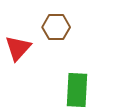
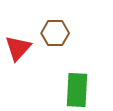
brown hexagon: moved 1 px left, 6 px down
